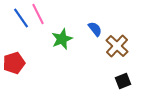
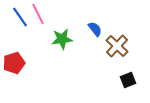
blue line: moved 1 px left, 1 px up
green star: rotated 15 degrees clockwise
black square: moved 5 px right, 1 px up
